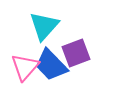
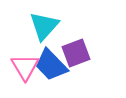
pink triangle: rotated 12 degrees counterclockwise
